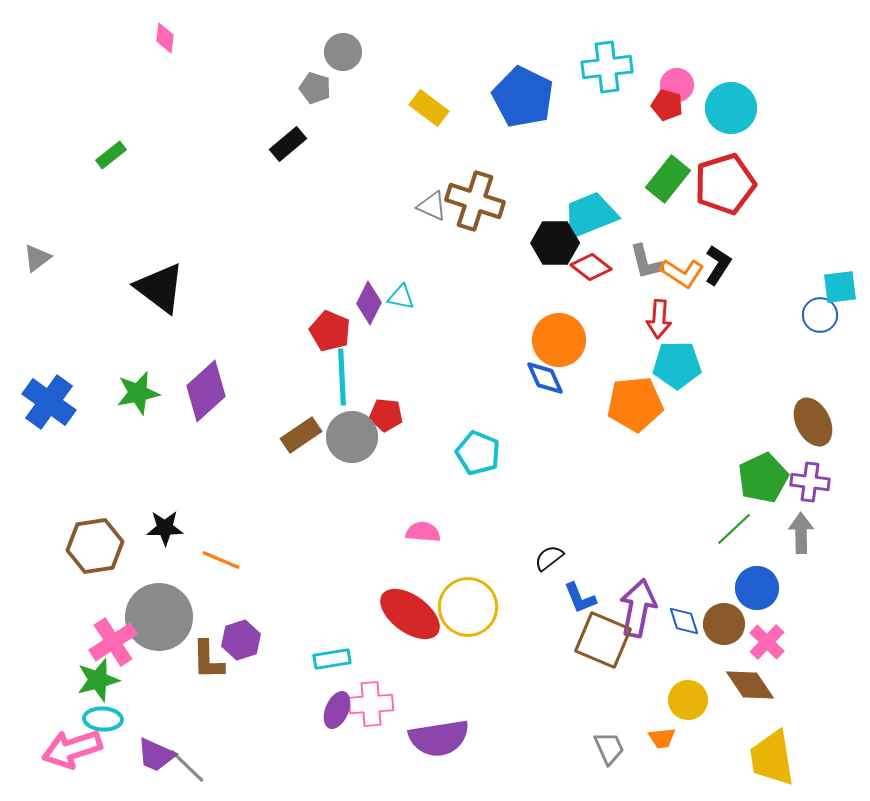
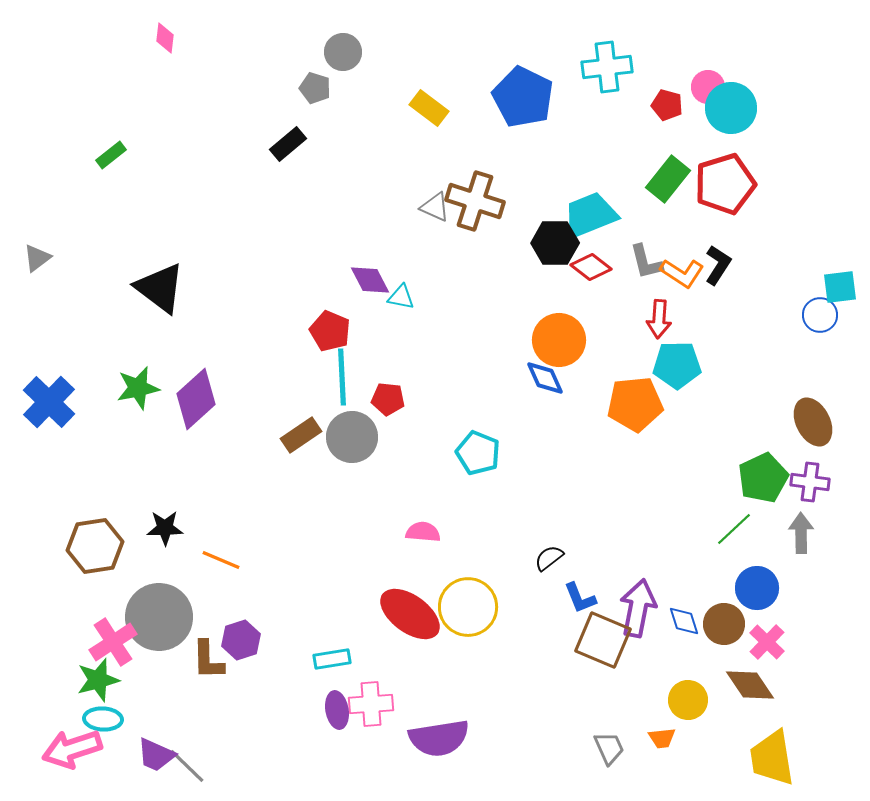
pink circle at (677, 85): moved 31 px right, 2 px down
gray triangle at (432, 206): moved 3 px right, 1 px down
purple diamond at (369, 303): moved 1 px right, 23 px up; rotated 54 degrees counterclockwise
purple diamond at (206, 391): moved 10 px left, 8 px down
green star at (138, 393): moved 5 px up
blue cross at (49, 402): rotated 8 degrees clockwise
red pentagon at (386, 415): moved 2 px right, 16 px up
purple ellipse at (337, 710): rotated 33 degrees counterclockwise
